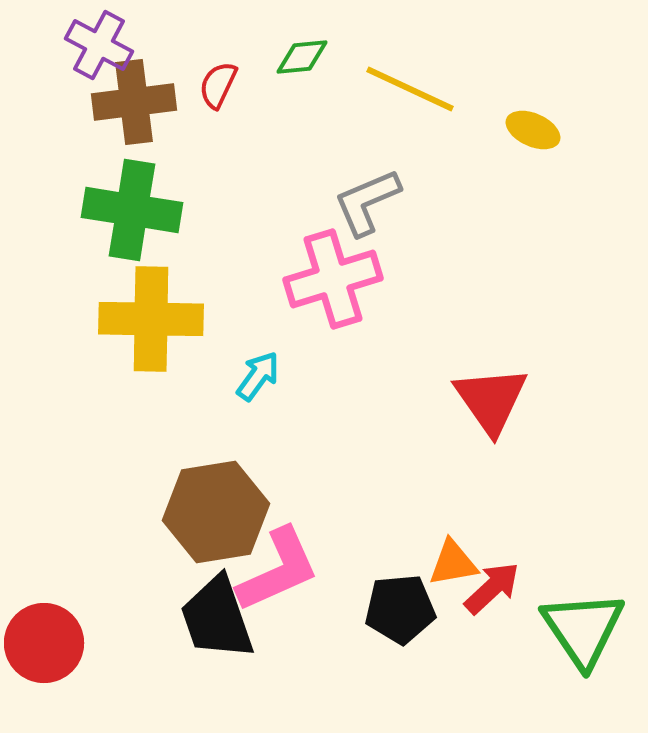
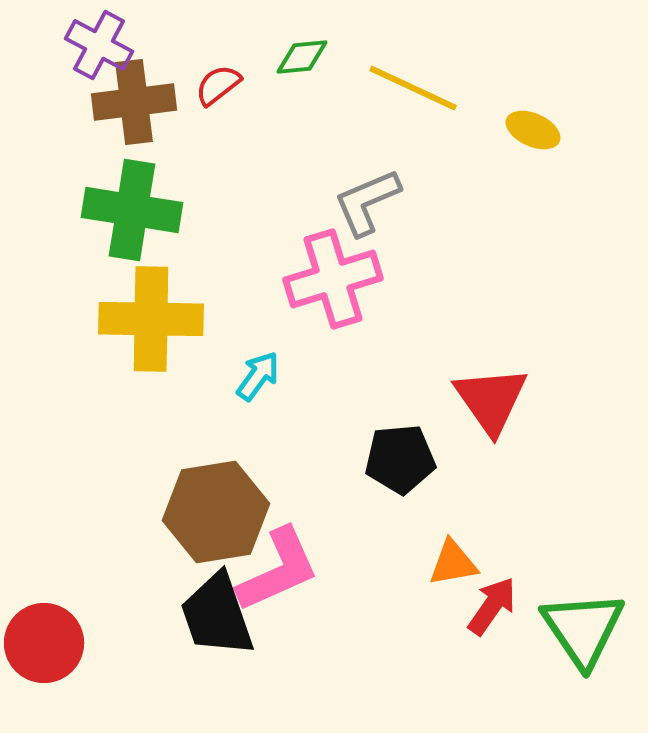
red semicircle: rotated 27 degrees clockwise
yellow line: moved 3 px right, 1 px up
red arrow: moved 18 px down; rotated 12 degrees counterclockwise
black pentagon: moved 150 px up
black trapezoid: moved 3 px up
